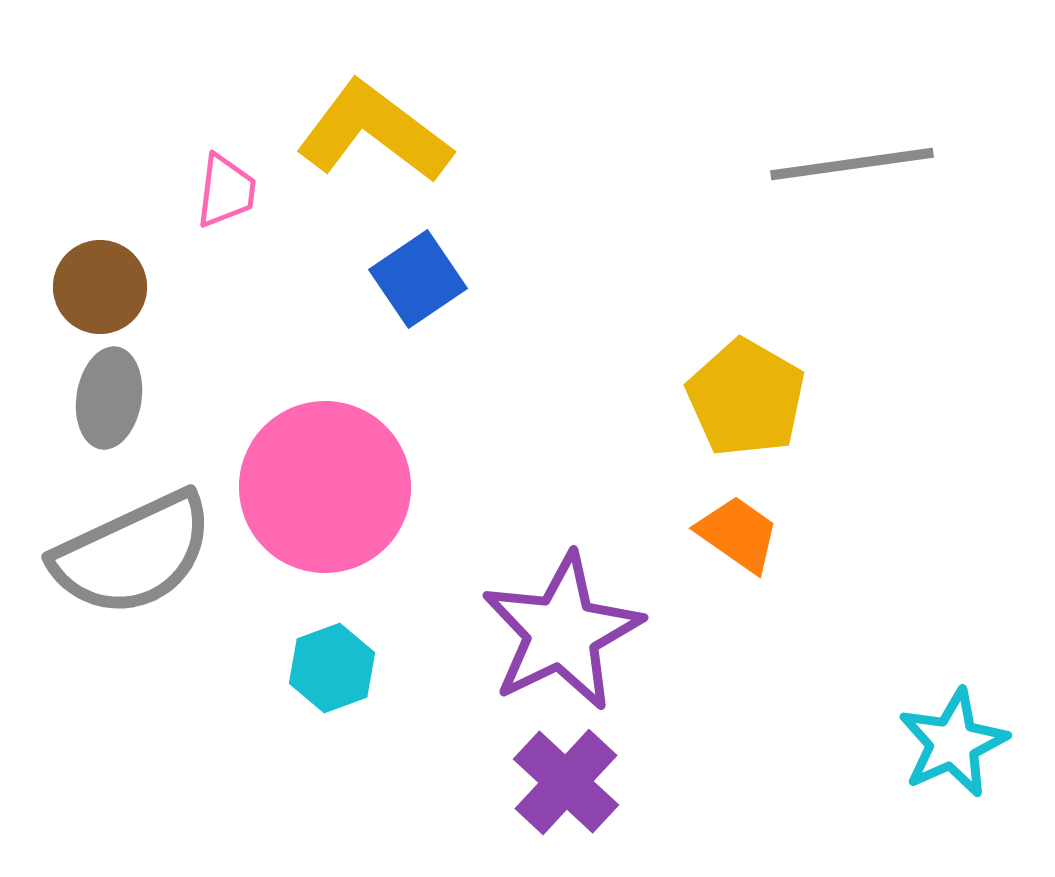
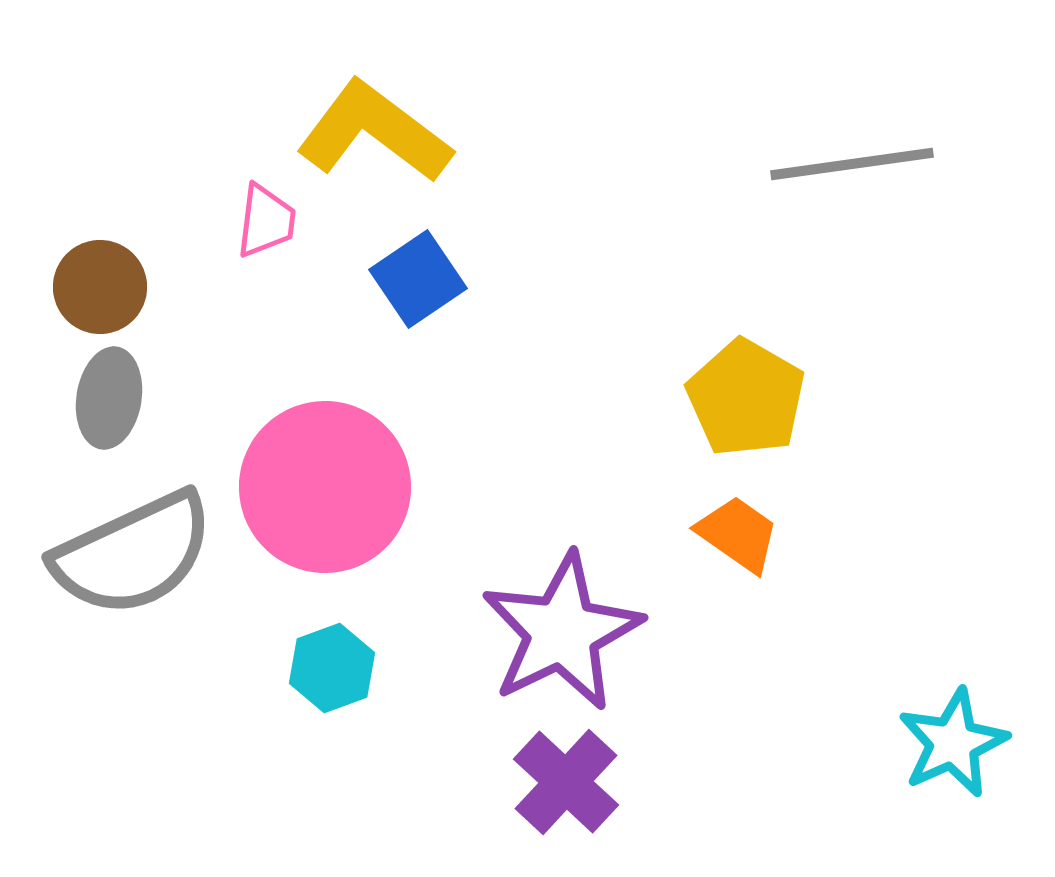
pink trapezoid: moved 40 px right, 30 px down
